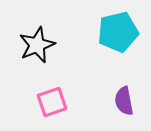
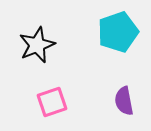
cyan pentagon: rotated 6 degrees counterclockwise
